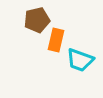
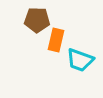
brown pentagon: rotated 15 degrees clockwise
